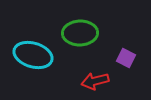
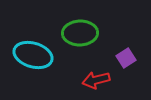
purple square: rotated 30 degrees clockwise
red arrow: moved 1 px right, 1 px up
